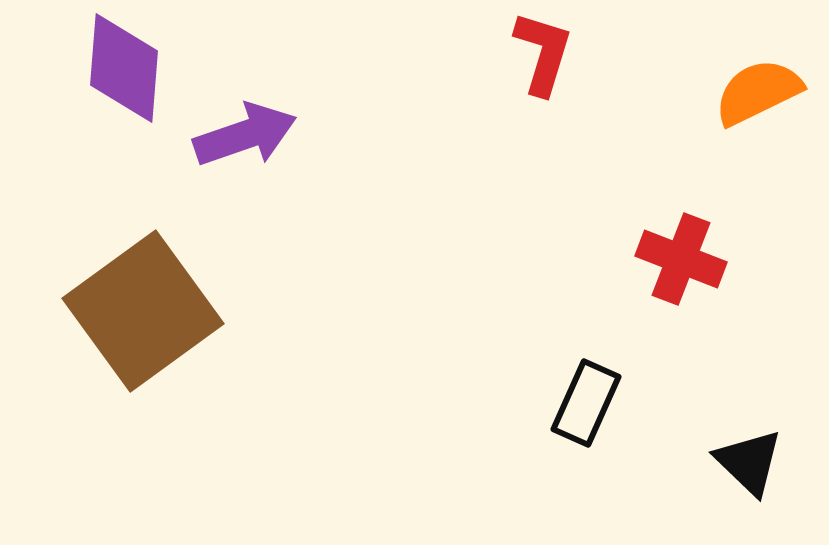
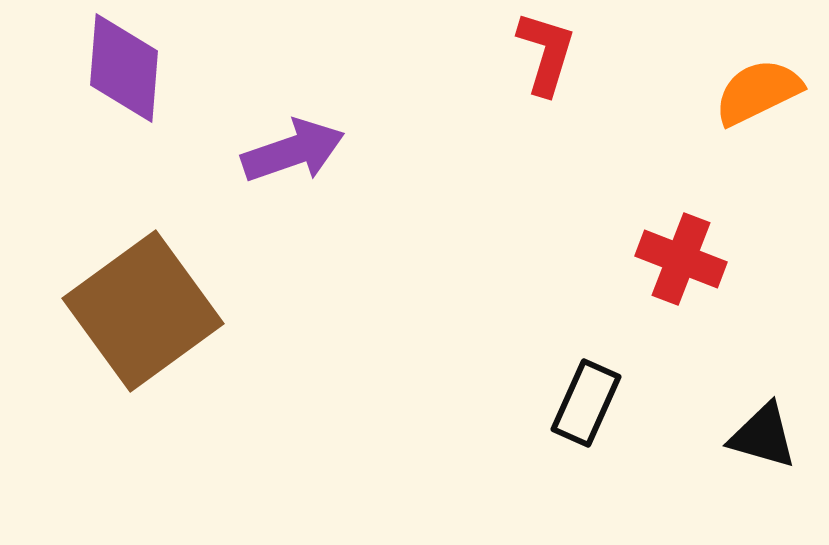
red L-shape: moved 3 px right
purple arrow: moved 48 px right, 16 px down
black triangle: moved 14 px right, 26 px up; rotated 28 degrees counterclockwise
